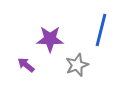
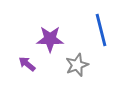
blue line: rotated 28 degrees counterclockwise
purple arrow: moved 1 px right, 1 px up
